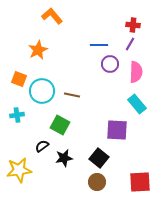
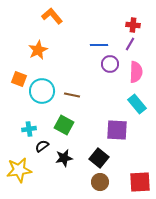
cyan cross: moved 12 px right, 14 px down
green square: moved 4 px right
brown circle: moved 3 px right
